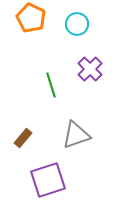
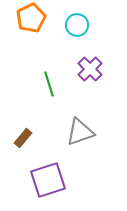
orange pentagon: rotated 20 degrees clockwise
cyan circle: moved 1 px down
green line: moved 2 px left, 1 px up
gray triangle: moved 4 px right, 3 px up
